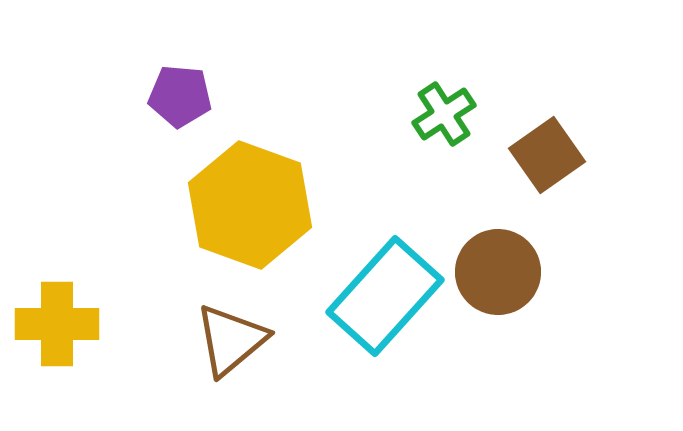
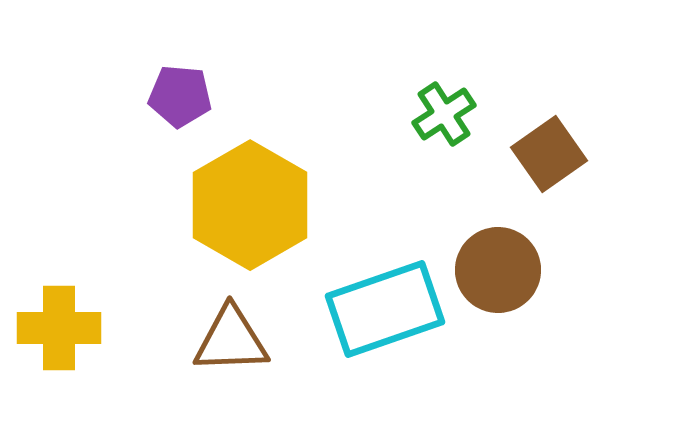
brown square: moved 2 px right, 1 px up
yellow hexagon: rotated 10 degrees clockwise
brown circle: moved 2 px up
cyan rectangle: moved 13 px down; rotated 29 degrees clockwise
yellow cross: moved 2 px right, 4 px down
brown triangle: rotated 38 degrees clockwise
